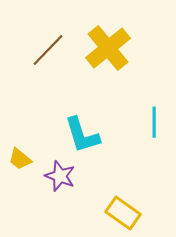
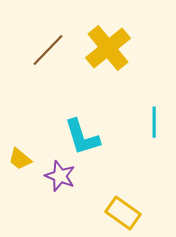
cyan L-shape: moved 2 px down
